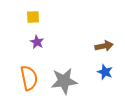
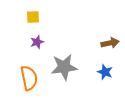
purple star: rotated 24 degrees clockwise
brown arrow: moved 6 px right, 3 px up
gray star: moved 14 px up
